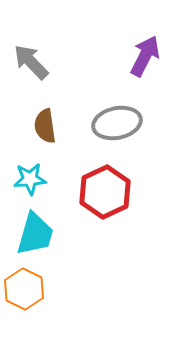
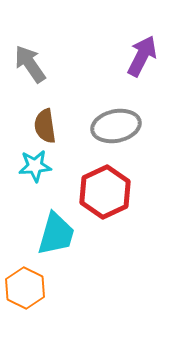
purple arrow: moved 3 px left
gray arrow: moved 1 px left, 2 px down; rotated 9 degrees clockwise
gray ellipse: moved 1 px left, 3 px down
cyan star: moved 5 px right, 13 px up
cyan trapezoid: moved 21 px right
orange hexagon: moved 1 px right, 1 px up
